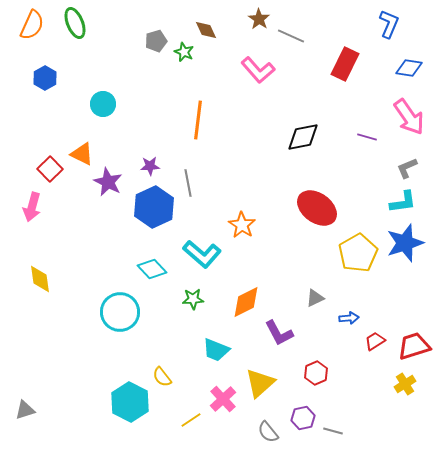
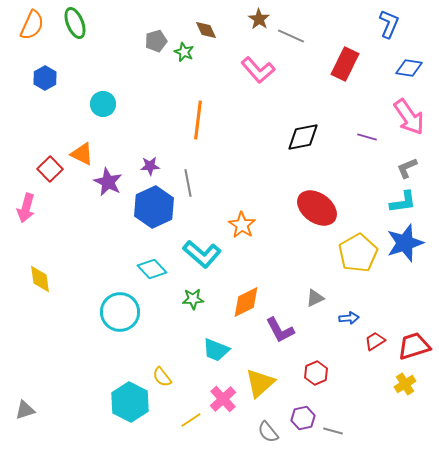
pink arrow at (32, 207): moved 6 px left, 1 px down
purple L-shape at (279, 333): moved 1 px right, 3 px up
